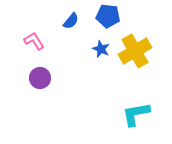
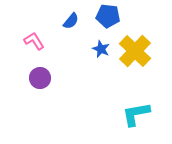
yellow cross: rotated 16 degrees counterclockwise
